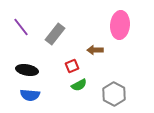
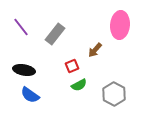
brown arrow: rotated 49 degrees counterclockwise
black ellipse: moved 3 px left
blue semicircle: rotated 30 degrees clockwise
